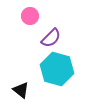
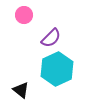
pink circle: moved 6 px left, 1 px up
cyan hexagon: rotated 20 degrees clockwise
